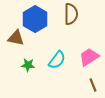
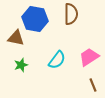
blue hexagon: rotated 20 degrees counterclockwise
green star: moved 7 px left; rotated 24 degrees counterclockwise
